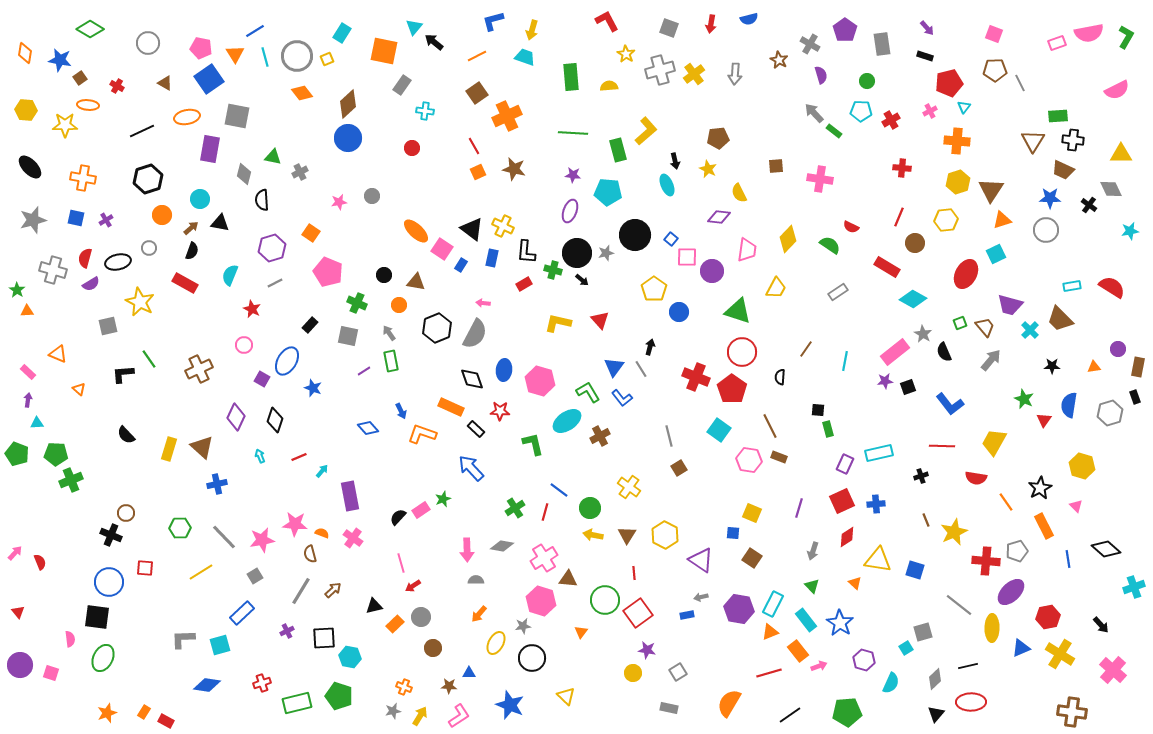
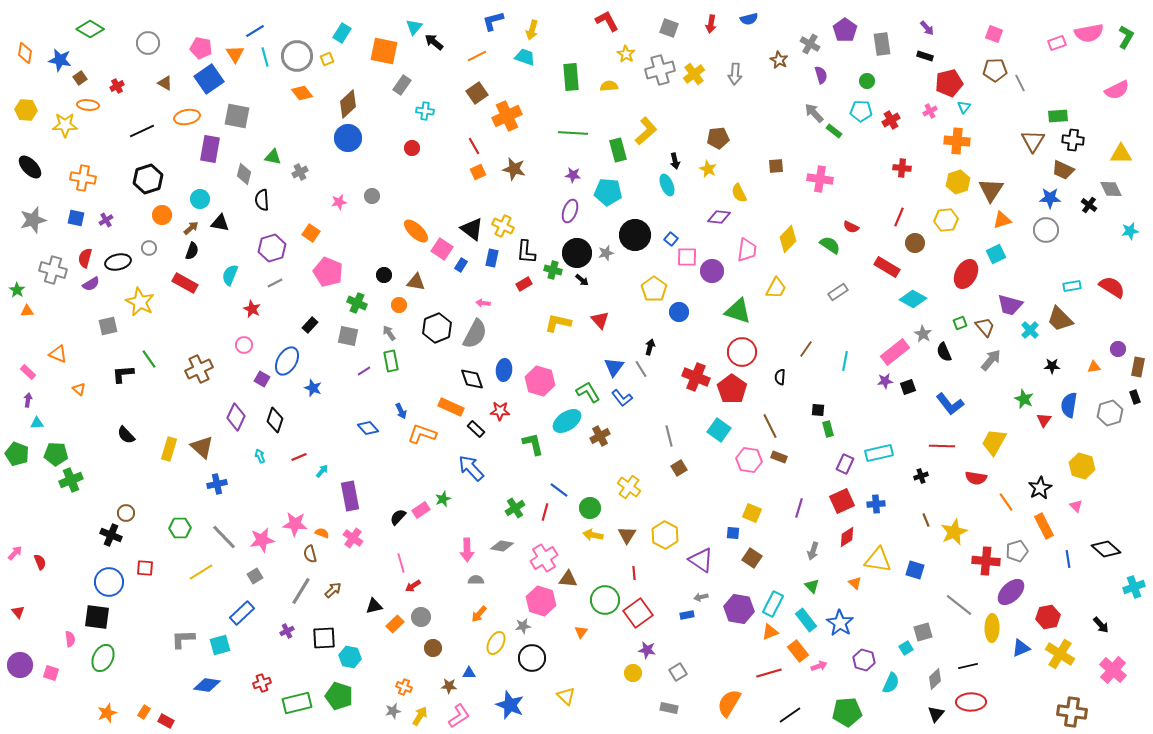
red cross at (117, 86): rotated 32 degrees clockwise
